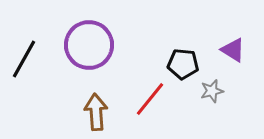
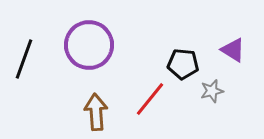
black line: rotated 9 degrees counterclockwise
